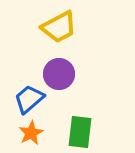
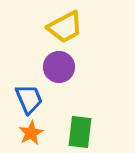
yellow trapezoid: moved 6 px right
purple circle: moved 7 px up
blue trapezoid: rotated 108 degrees clockwise
